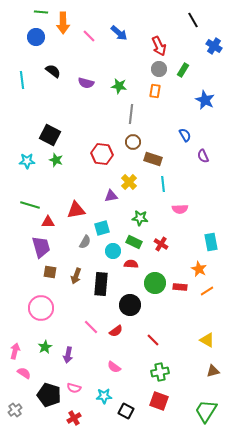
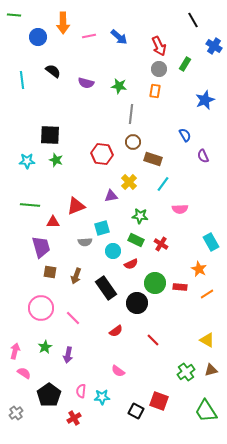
green line at (41, 12): moved 27 px left, 3 px down
blue arrow at (119, 33): moved 4 px down
pink line at (89, 36): rotated 56 degrees counterclockwise
blue circle at (36, 37): moved 2 px right
green rectangle at (183, 70): moved 2 px right, 6 px up
blue star at (205, 100): rotated 24 degrees clockwise
black square at (50, 135): rotated 25 degrees counterclockwise
cyan line at (163, 184): rotated 42 degrees clockwise
green line at (30, 205): rotated 12 degrees counterclockwise
red triangle at (76, 210): moved 4 px up; rotated 12 degrees counterclockwise
green star at (140, 218): moved 2 px up
red triangle at (48, 222): moved 5 px right
gray semicircle at (85, 242): rotated 56 degrees clockwise
green rectangle at (134, 242): moved 2 px right, 2 px up
cyan rectangle at (211, 242): rotated 18 degrees counterclockwise
red semicircle at (131, 264): rotated 152 degrees clockwise
black rectangle at (101, 284): moved 5 px right, 4 px down; rotated 40 degrees counterclockwise
orange line at (207, 291): moved 3 px down
black circle at (130, 305): moved 7 px right, 2 px up
pink line at (91, 327): moved 18 px left, 9 px up
pink semicircle at (114, 367): moved 4 px right, 4 px down
brown triangle at (213, 371): moved 2 px left, 1 px up
green cross at (160, 372): moved 26 px right; rotated 24 degrees counterclockwise
pink semicircle at (74, 388): moved 7 px right, 3 px down; rotated 80 degrees clockwise
black pentagon at (49, 395): rotated 20 degrees clockwise
cyan star at (104, 396): moved 2 px left, 1 px down
gray cross at (15, 410): moved 1 px right, 3 px down
black square at (126, 411): moved 10 px right
green trapezoid at (206, 411): rotated 65 degrees counterclockwise
